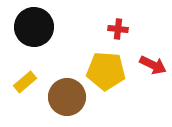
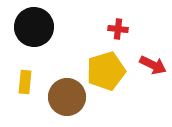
yellow pentagon: rotated 21 degrees counterclockwise
yellow rectangle: rotated 45 degrees counterclockwise
